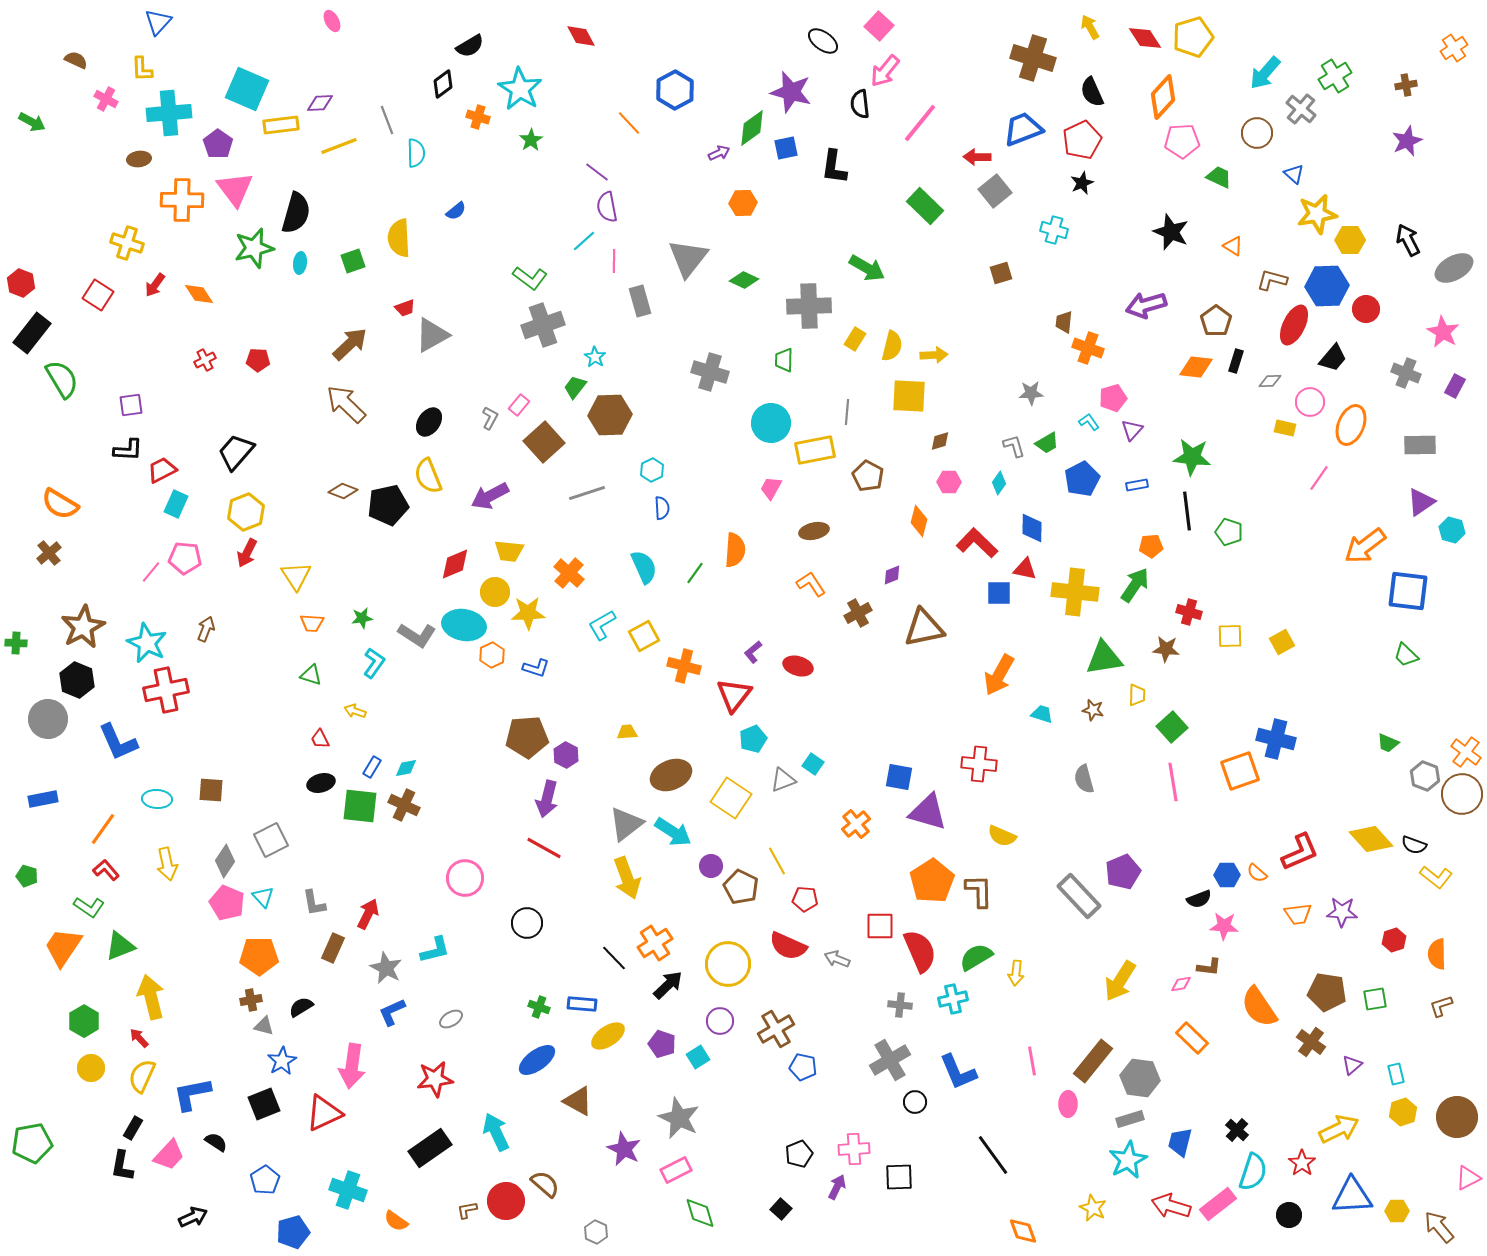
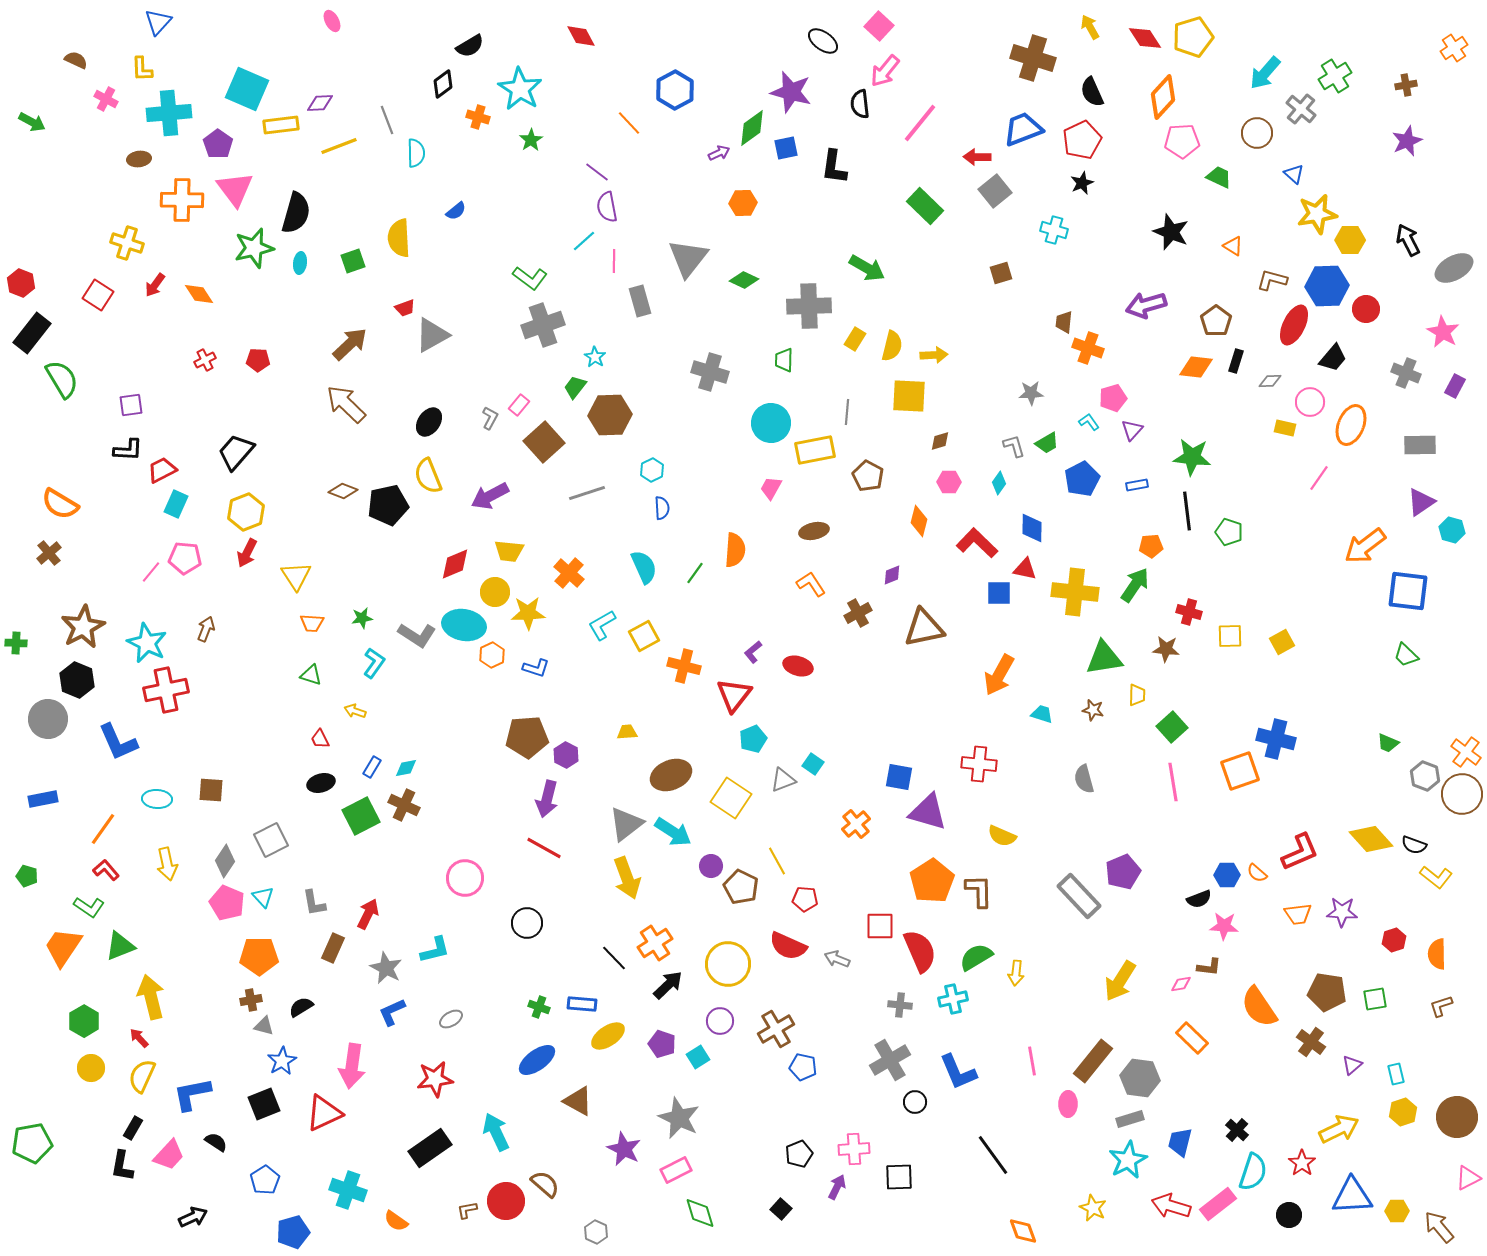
green square at (360, 806): moved 1 px right, 10 px down; rotated 33 degrees counterclockwise
